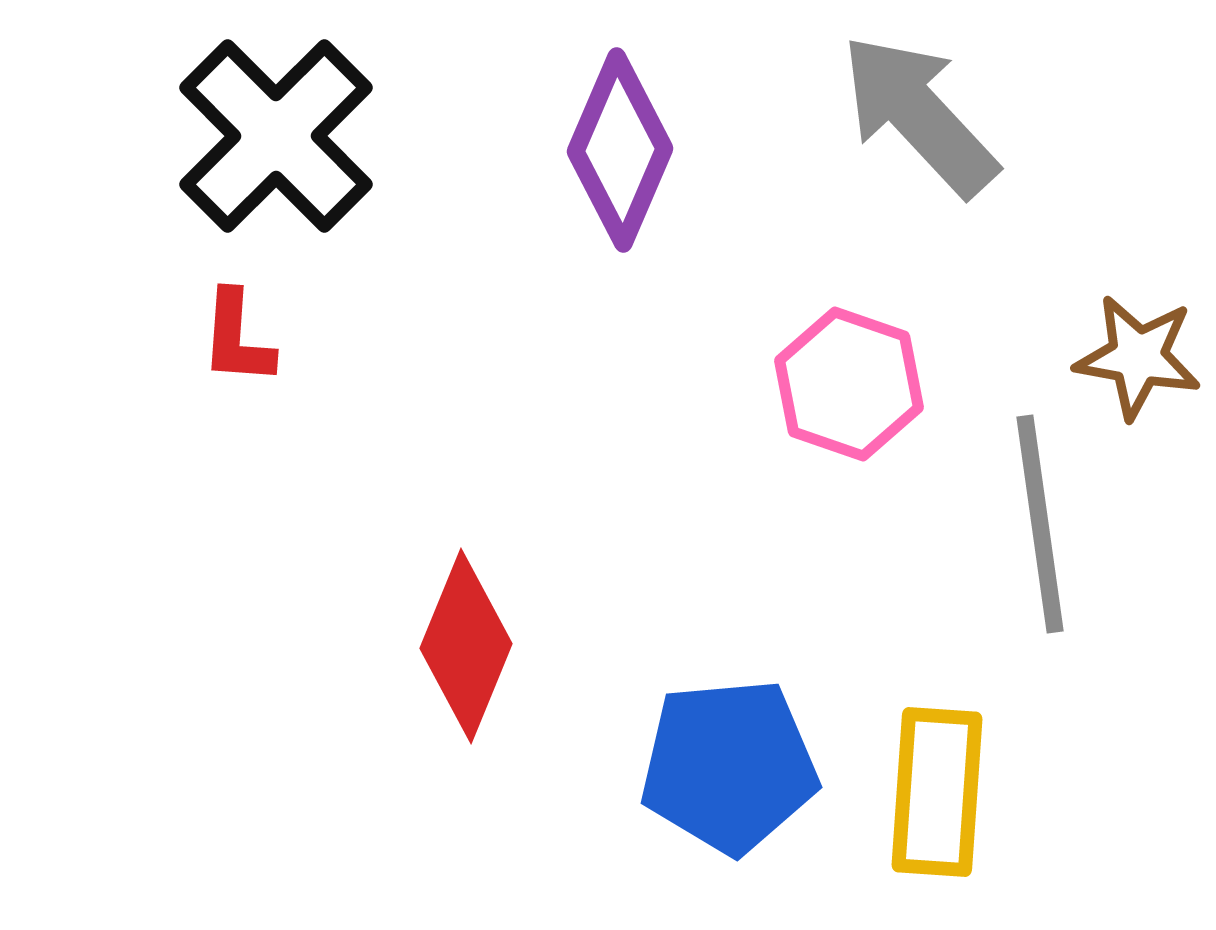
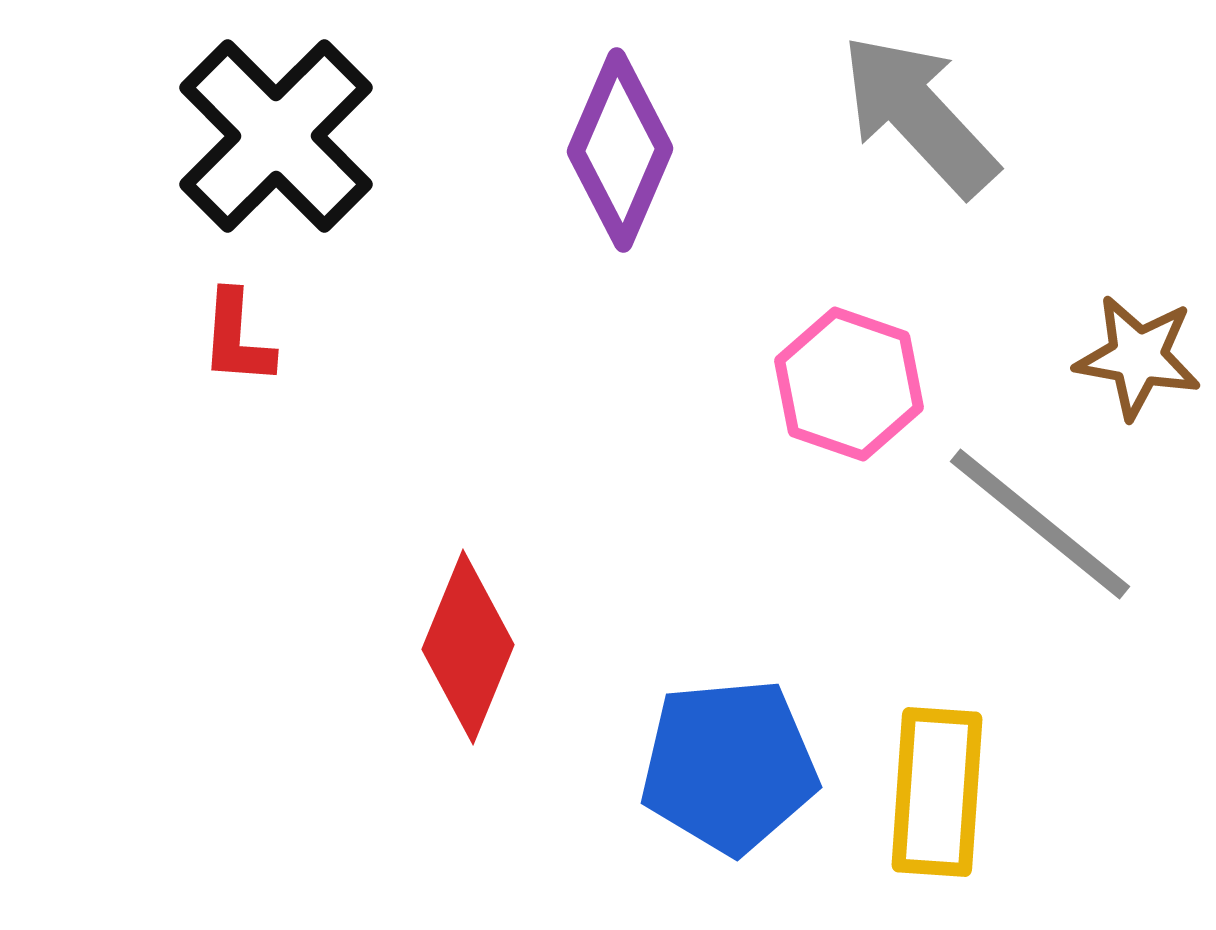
gray line: rotated 43 degrees counterclockwise
red diamond: moved 2 px right, 1 px down
